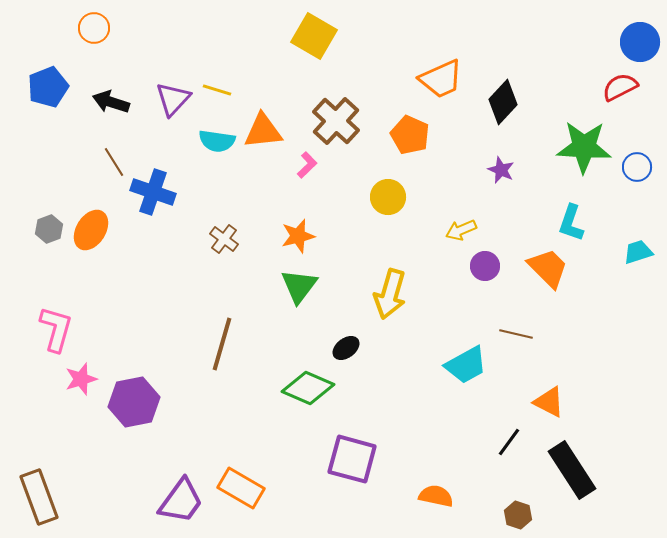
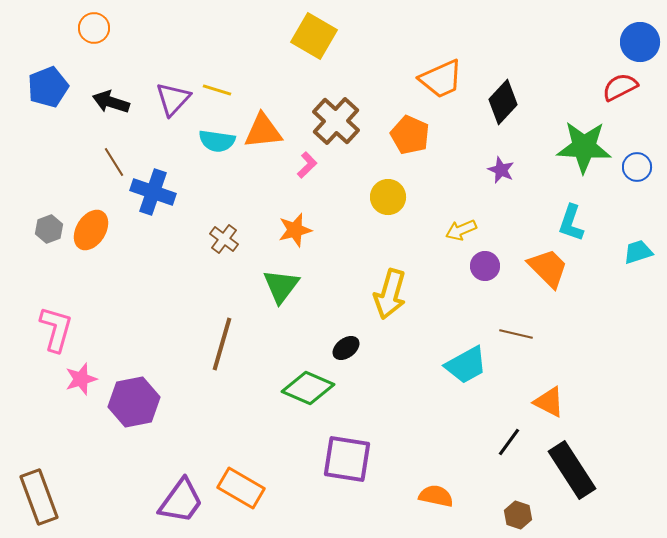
orange star at (298, 236): moved 3 px left, 6 px up
green triangle at (299, 286): moved 18 px left
purple square at (352, 459): moved 5 px left; rotated 6 degrees counterclockwise
